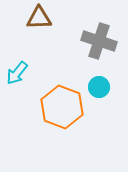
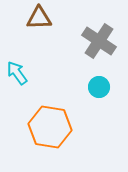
gray cross: rotated 16 degrees clockwise
cyan arrow: rotated 105 degrees clockwise
orange hexagon: moved 12 px left, 20 px down; rotated 12 degrees counterclockwise
